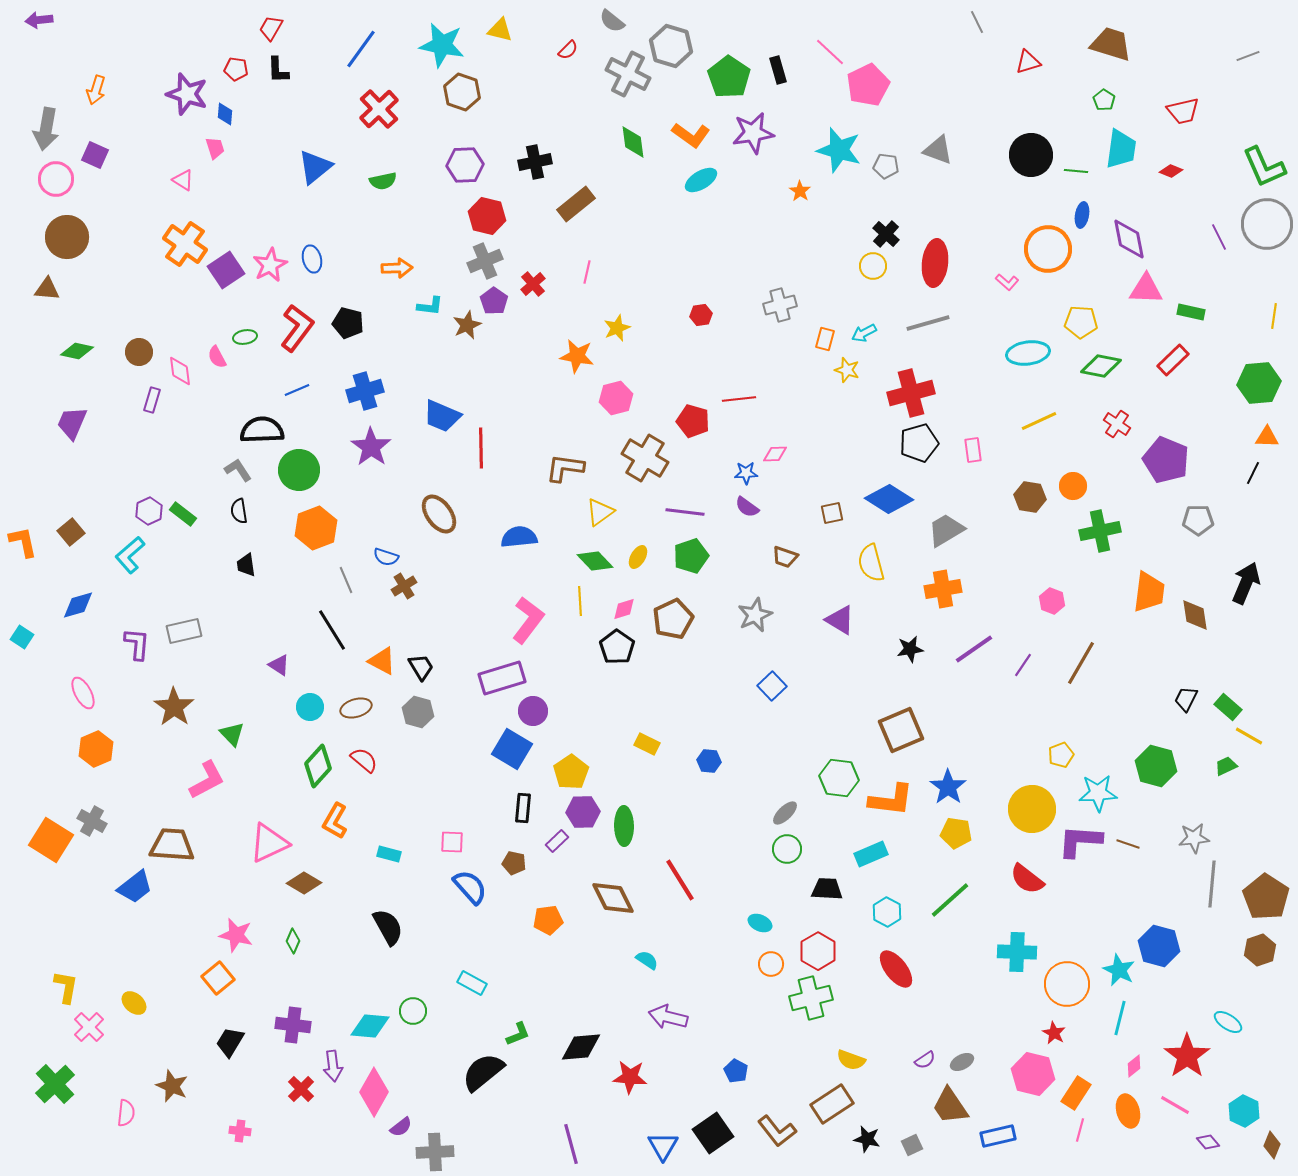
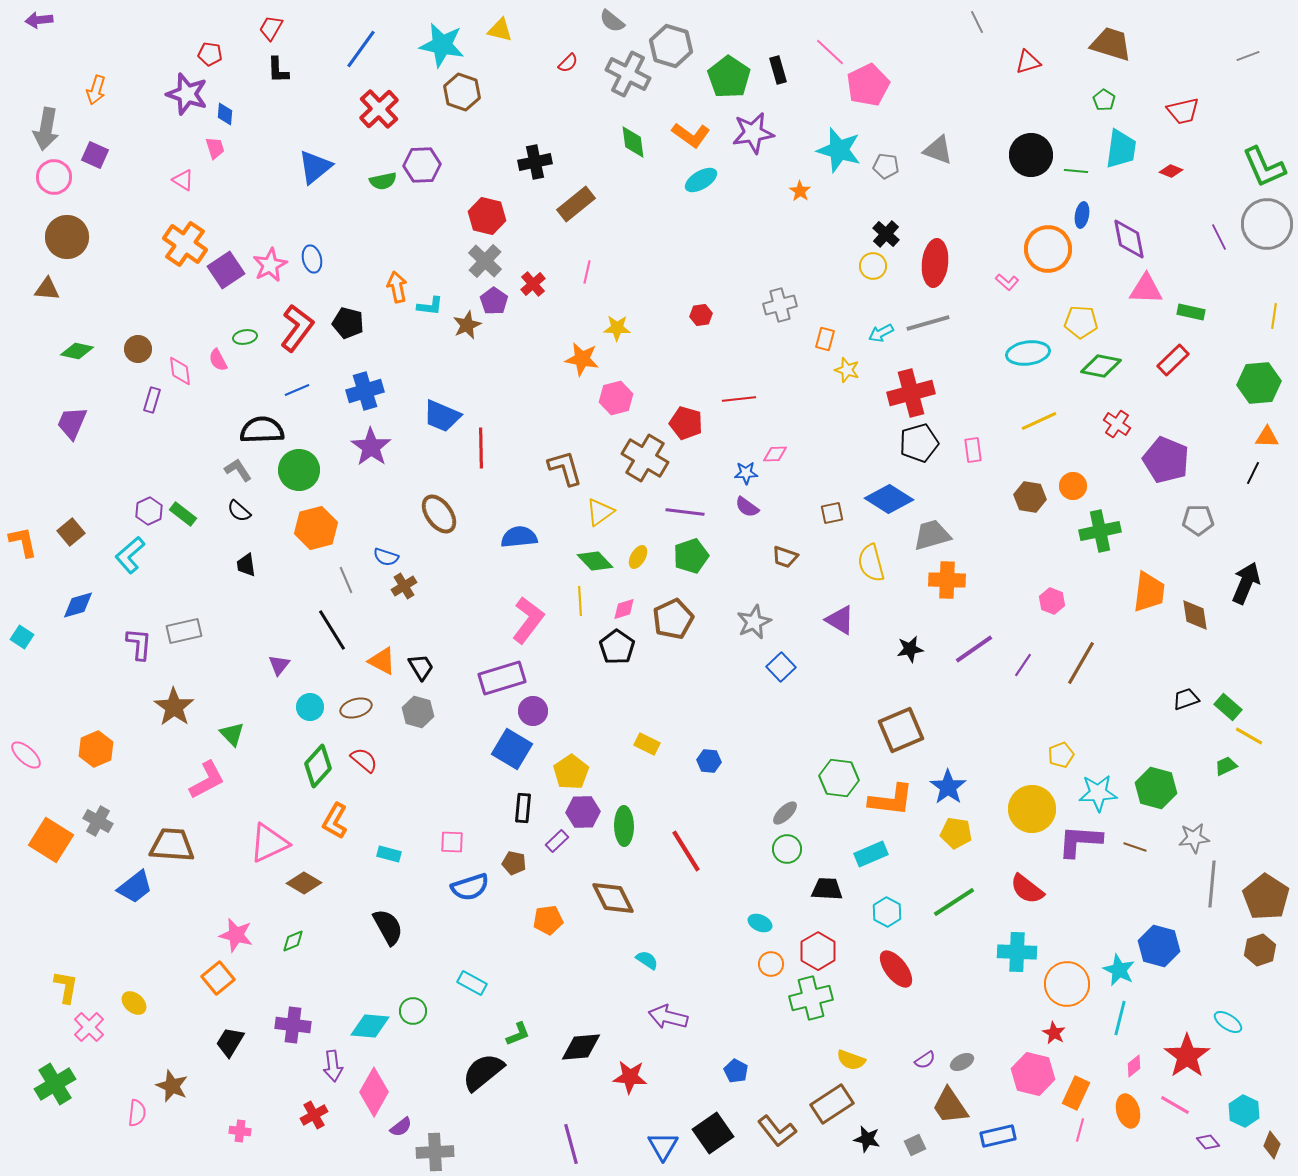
red semicircle at (568, 50): moved 13 px down
red pentagon at (236, 69): moved 26 px left, 15 px up
purple hexagon at (465, 165): moved 43 px left
pink circle at (56, 179): moved 2 px left, 2 px up
gray cross at (485, 261): rotated 24 degrees counterclockwise
orange arrow at (397, 268): moved 19 px down; rotated 100 degrees counterclockwise
yellow star at (617, 328): rotated 24 degrees clockwise
cyan arrow at (864, 333): moved 17 px right
brown circle at (139, 352): moved 1 px left, 3 px up
orange star at (577, 356): moved 5 px right, 3 px down
pink semicircle at (217, 357): moved 1 px right, 3 px down
red pentagon at (693, 421): moved 7 px left, 2 px down
brown L-shape at (565, 468): rotated 66 degrees clockwise
black semicircle at (239, 511): rotated 40 degrees counterclockwise
orange hexagon at (316, 528): rotated 6 degrees clockwise
gray trapezoid at (946, 530): moved 14 px left, 5 px down; rotated 15 degrees clockwise
orange cross at (943, 589): moved 4 px right, 9 px up; rotated 12 degrees clockwise
gray star at (755, 615): moved 1 px left, 7 px down
purple L-shape at (137, 644): moved 2 px right
purple triangle at (279, 665): rotated 35 degrees clockwise
blue square at (772, 686): moved 9 px right, 19 px up
pink ellipse at (83, 693): moved 57 px left, 62 px down; rotated 20 degrees counterclockwise
black trapezoid at (1186, 699): rotated 44 degrees clockwise
green hexagon at (1156, 766): moved 22 px down
gray cross at (92, 821): moved 6 px right
brown line at (1128, 844): moved 7 px right, 3 px down
red semicircle at (1027, 879): moved 10 px down
red line at (680, 880): moved 6 px right, 29 px up
blue semicircle at (470, 887): rotated 114 degrees clockwise
green line at (950, 900): moved 4 px right, 2 px down; rotated 9 degrees clockwise
green diamond at (293, 941): rotated 45 degrees clockwise
green cross at (55, 1084): rotated 12 degrees clockwise
red cross at (301, 1089): moved 13 px right, 26 px down; rotated 16 degrees clockwise
orange rectangle at (1076, 1093): rotated 8 degrees counterclockwise
pink semicircle at (126, 1113): moved 11 px right
gray square at (912, 1145): moved 3 px right
